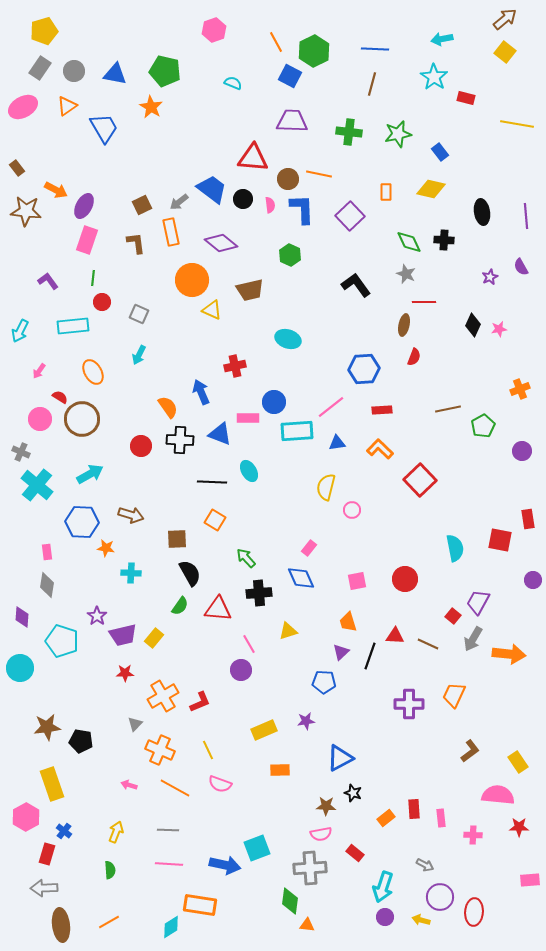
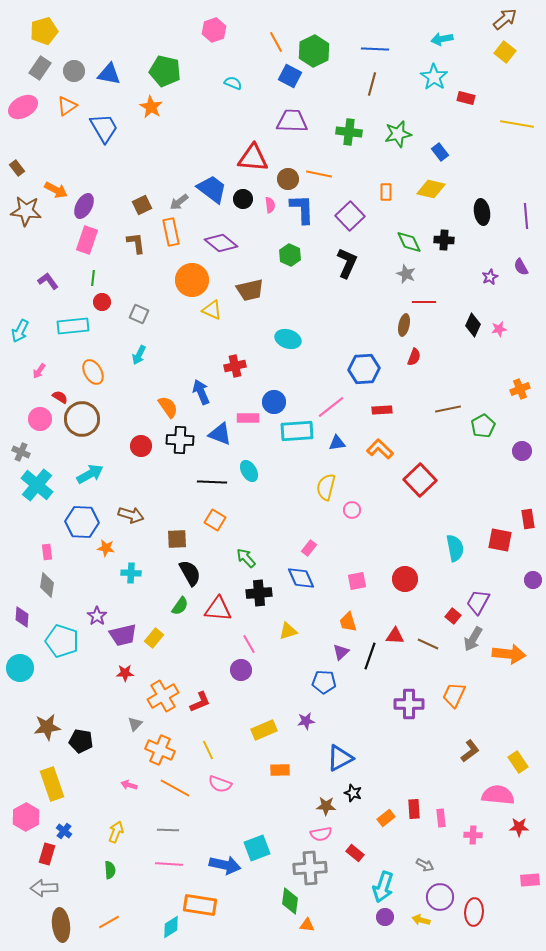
blue triangle at (115, 74): moved 6 px left
black L-shape at (356, 285): moved 9 px left, 22 px up; rotated 60 degrees clockwise
